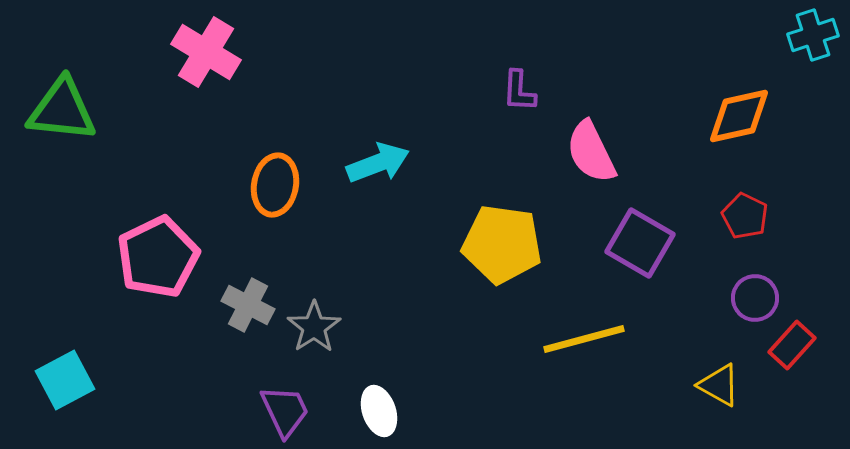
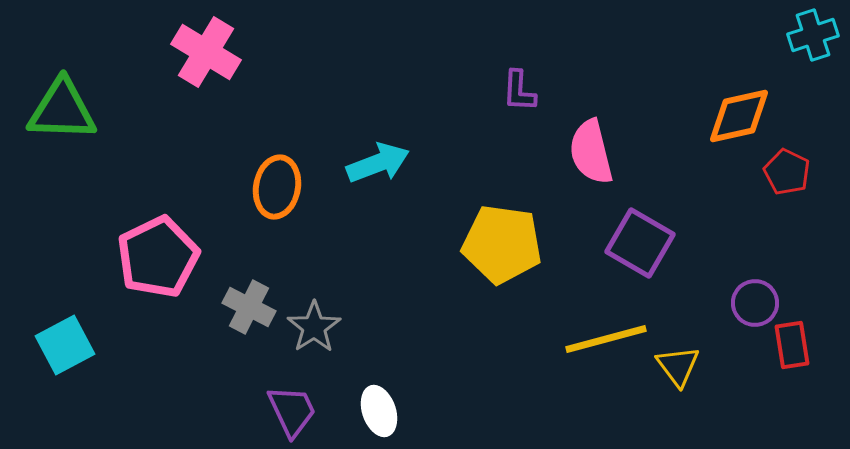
green triangle: rotated 4 degrees counterclockwise
pink semicircle: rotated 12 degrees clockwise
orange ellipse: moved 2 px right, 2 px down
red pentagon: moved 42 px right, 44 px up
purple circle: moved 5 px down
gray cross: moved 1 px right, 2 px down
yellow line: moved 22 px right
red rectangle: rotated 51 degrees counterclockwise
cyan square: moved 35 px up
yellow triangle: moved 41 px left, 19 px up; rotated 24 degrees clockwise
purple trapezoid: moved 7 px right
